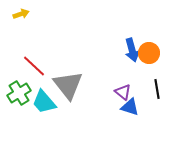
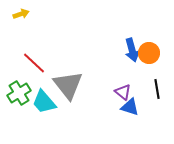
red line: moved 3 px up
